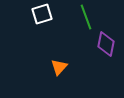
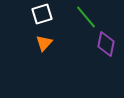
green line: rotated 20 degrees counterclockwise
orange triangle: moved 15 px left, 24 px up
